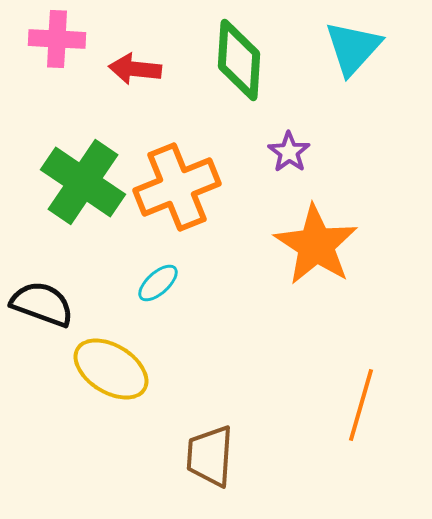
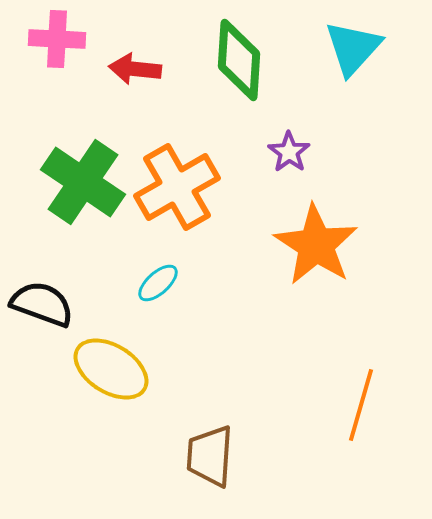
orange cross: rotated 8 degrees counterclockwise
